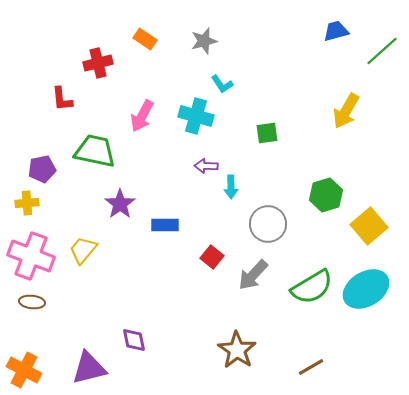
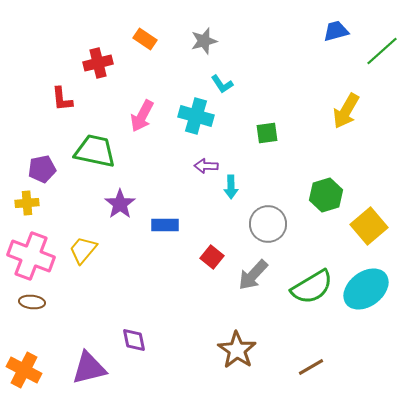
cyan ellipse: rotated 6 degrees counterclockwise
